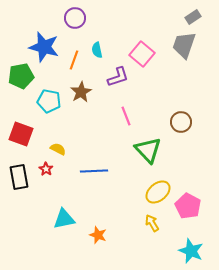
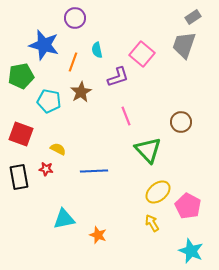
blue star: moved 2 px up
orange line: moved 1 px left, 2 px down
red star: rotated 24 degrees counterclockwise
